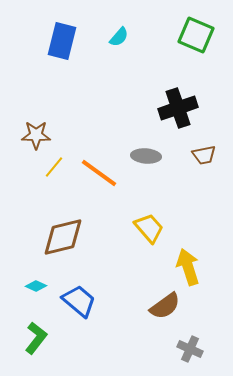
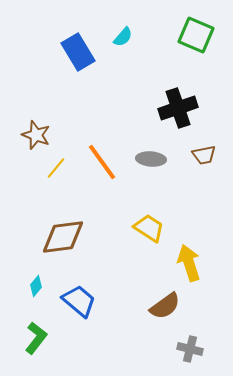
cyan semicircle: moved 4 px right
blue rectangle: moved 16 px right, 11 px down; rotated 45 degrees counterclockwise
brown star: rotated 20 degrees clockwise
gray ellipse: moved 5 px right, 3 px down
yellow line: moved 2 px right, 1 px down
orange line: moved 3 px right, 11 px up; rotated 18 degrees clockwise
yellow trapezoid: rotated 16 degrees counterclockwise
brown diamond: rotated 6 degrees clockwise
yellow arrow: moved 1 px right, 4 px up
cyan diamond: rotated 75 degrees counterclockwise
gray cross: rotated 10 degrees counterclockwise
